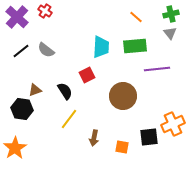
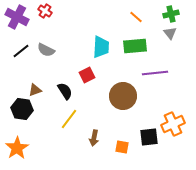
purple cross: rotated 15 degrees counterclockwise
gray semicircle: rotated 12 degrees counterclockwise
purple line: moved 2 px left, 4 px down
orange star: moved 2 px right
